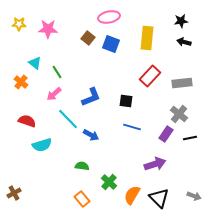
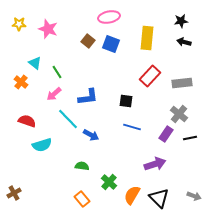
pink star: rotated 18 degrees clockwise
brown square: moved 3 px down
blue L-shape: moved 3 px left; rotated 15 degrees clockwise
